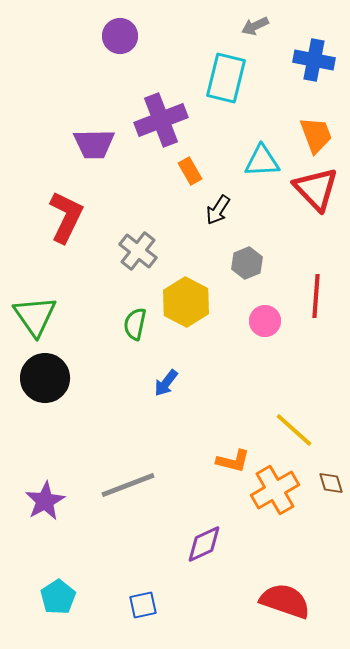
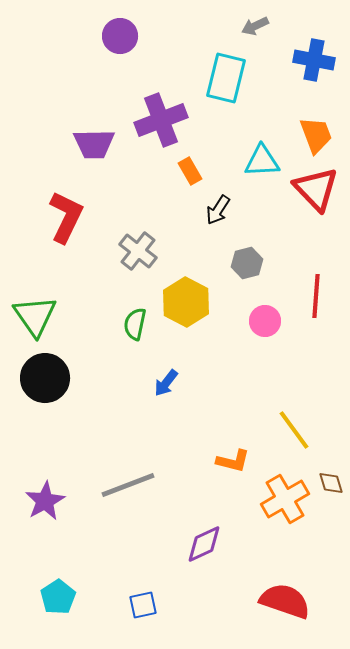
gray hexagon: rotated 8 degrees clockwise
yellow line: rotated 12 degrees clockwise
orange cross: moved 10 px right, 9 px down
